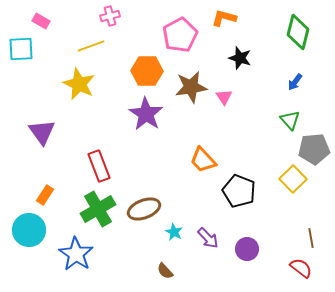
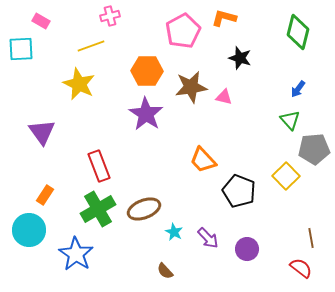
pink pentagon: moved 3 px right, 4 px up
blue arrow: moved 3 px right, 7 px down
pink triangle: rotated 42 degrees counterclockwise
yellow square: moved 7 px left, 3 px up
